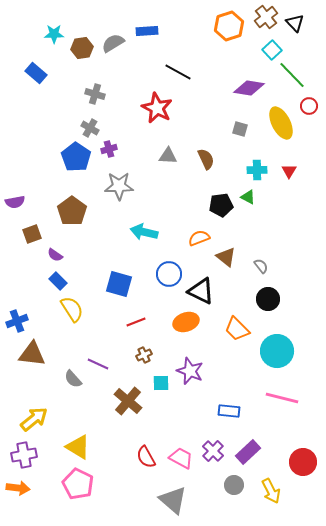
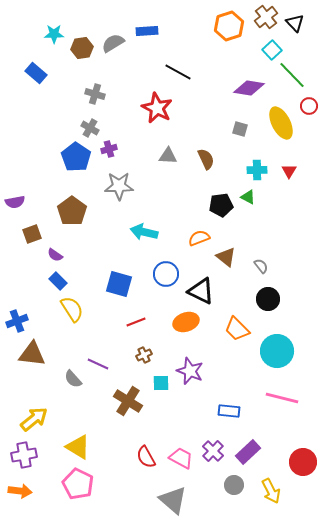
blue circle at (169, 274): moved 3 px left
brown cross at (128, 401): rotated 8 degrees counterclockwise
orange arrow at (18, 488): moved 2 px right, 3 px down
